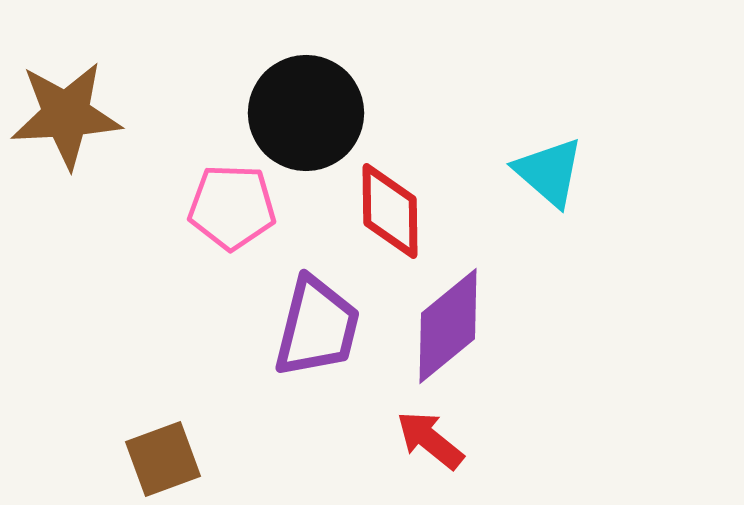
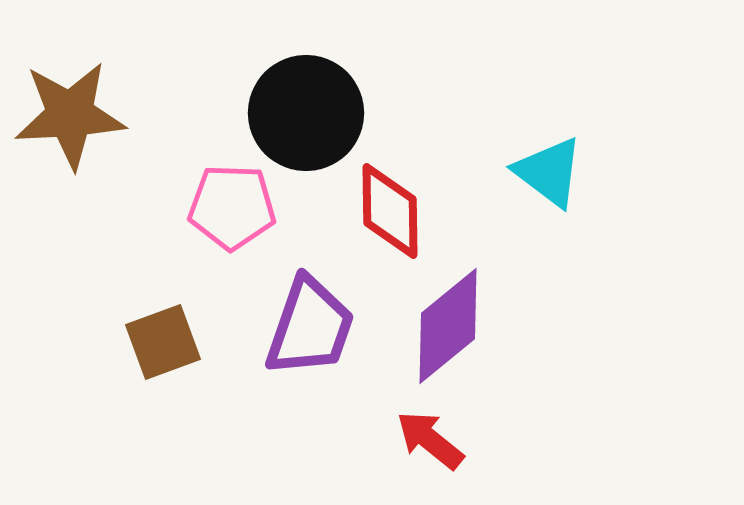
brown star: moved 4 px right
cyan triangle: rotated 4 degrees counterclockwise
purple trapezoid: moved 7 px left; rotated 5 degrees clockwise
brown square: moved 117 px up
